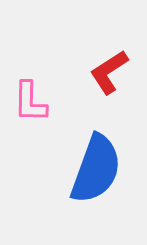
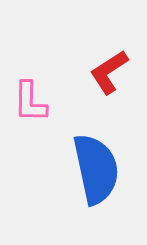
blue semicircle: rotated 32 degrees counterclockwise
